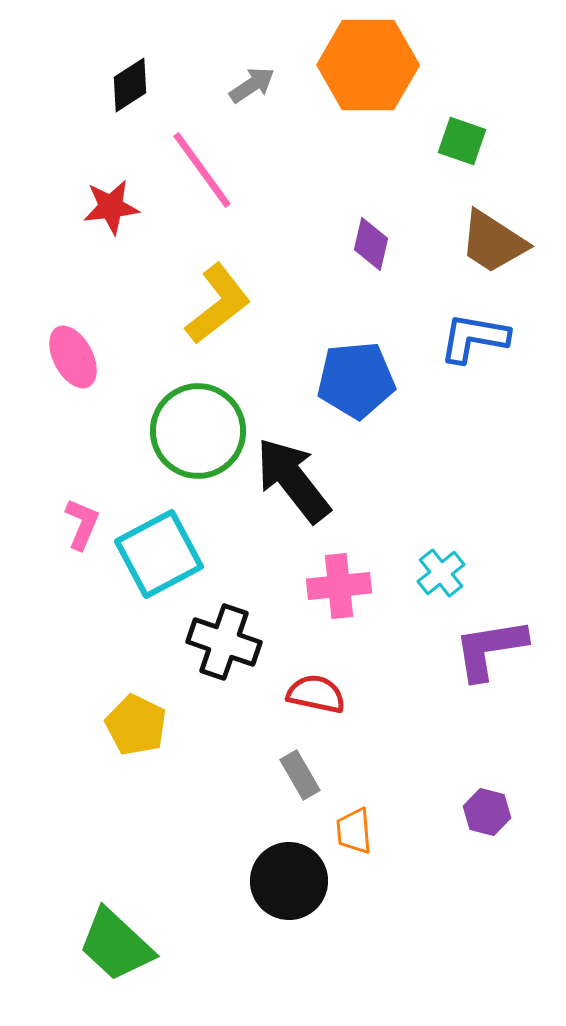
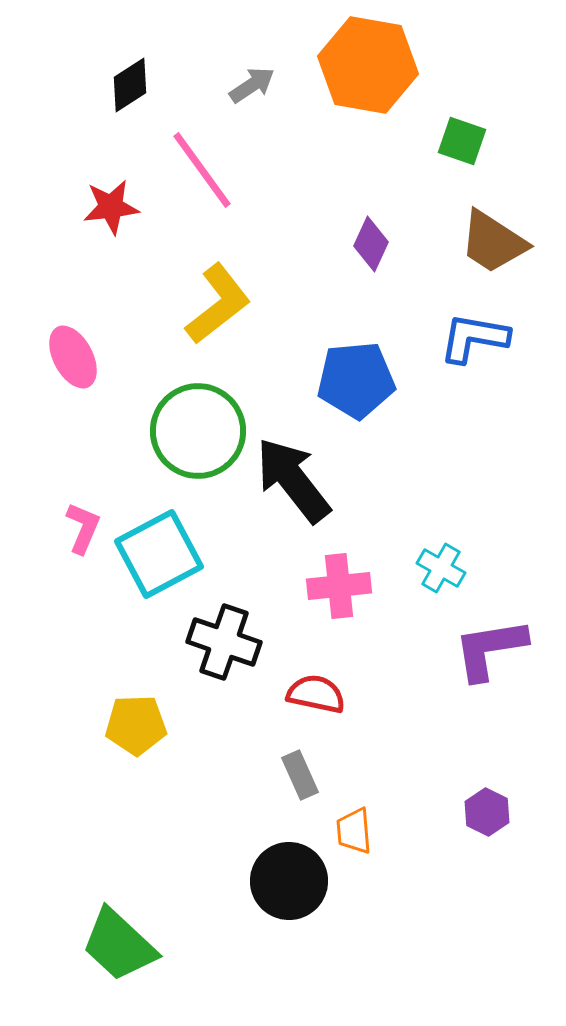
orange hexagon: rotated 10 degrees clockwise
purple diamond: rotated 12 degrees clockwise
pink L-shape: moved 1 px right, 4 px down
cyan cross: moved 5 px up; rotated 21 degrees counterclockwise
yellow pentagon: rotated 28 degrees counterclockwise
gray rectangle: rotated 6 degrees clockwise
purple hexagon: rotated 12 degrees clockwise
green trapezoid: moved 3 px right
